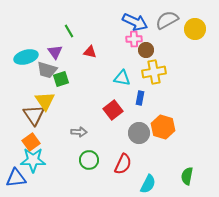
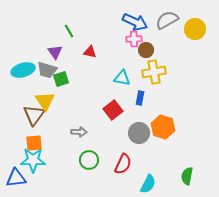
cyan ellipse: moved 3 px left, 13 px down
brown triangle: rotated 10 degrees clockwise
orange square: moved 3 px right, 1 px down; rotated 30 degrees clockwise
